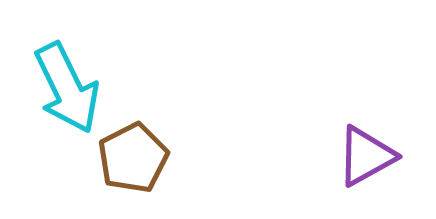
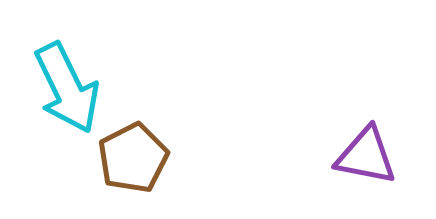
purple triangle: rotated 40 degrees clockwise
